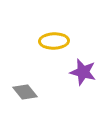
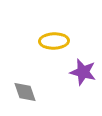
gray diamond: rotated 20 degrees clockwise
